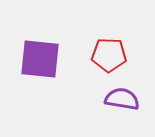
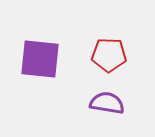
purple semicircle: moved 15 px left, 4 px down
